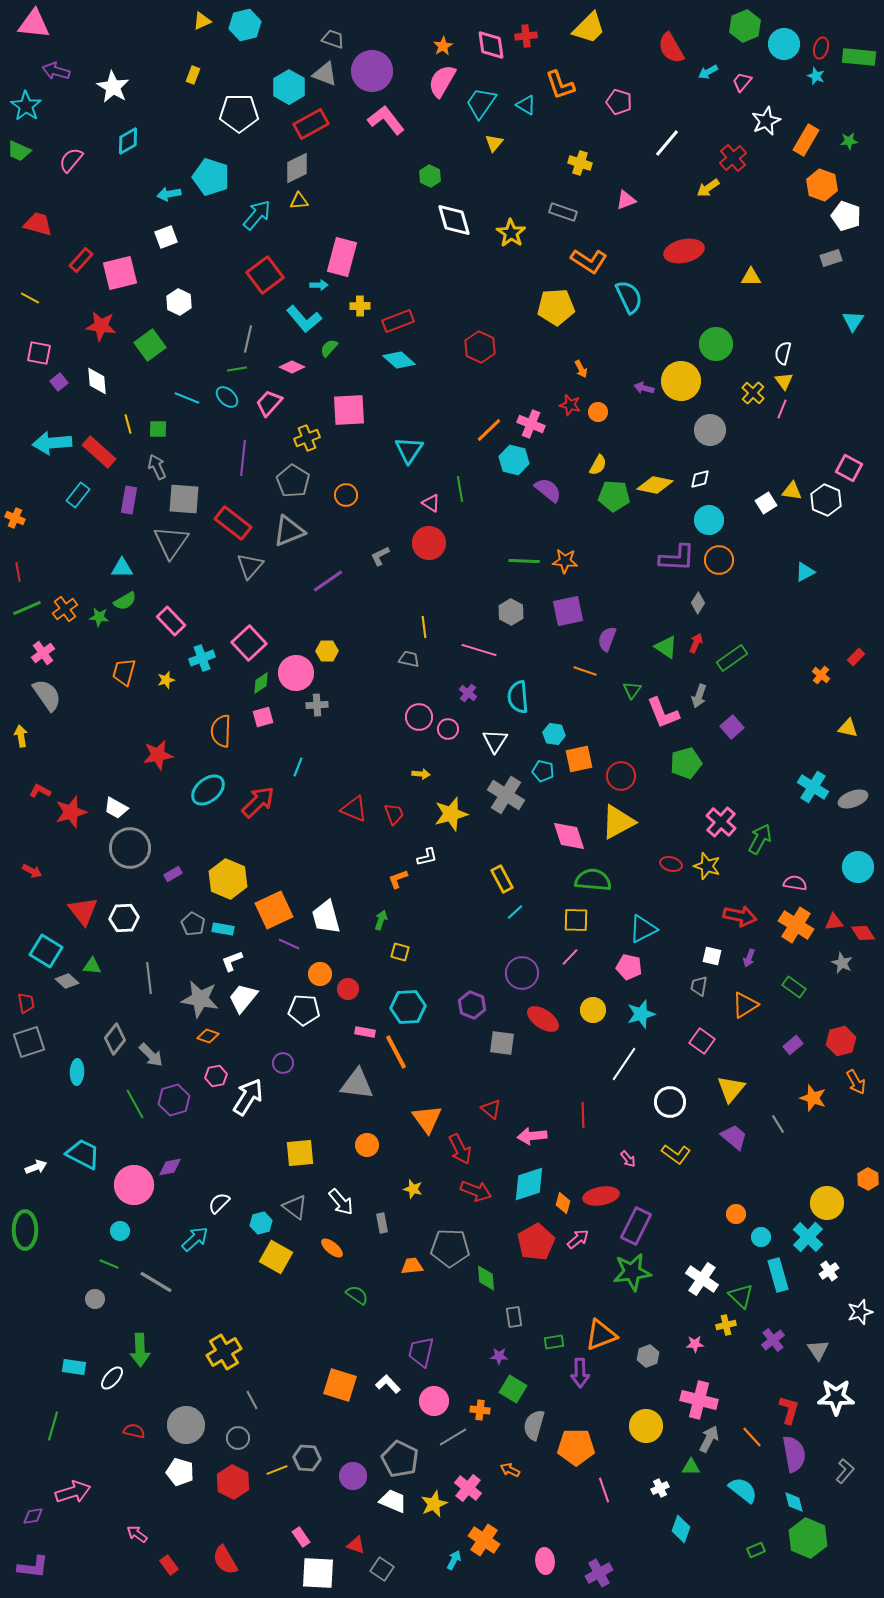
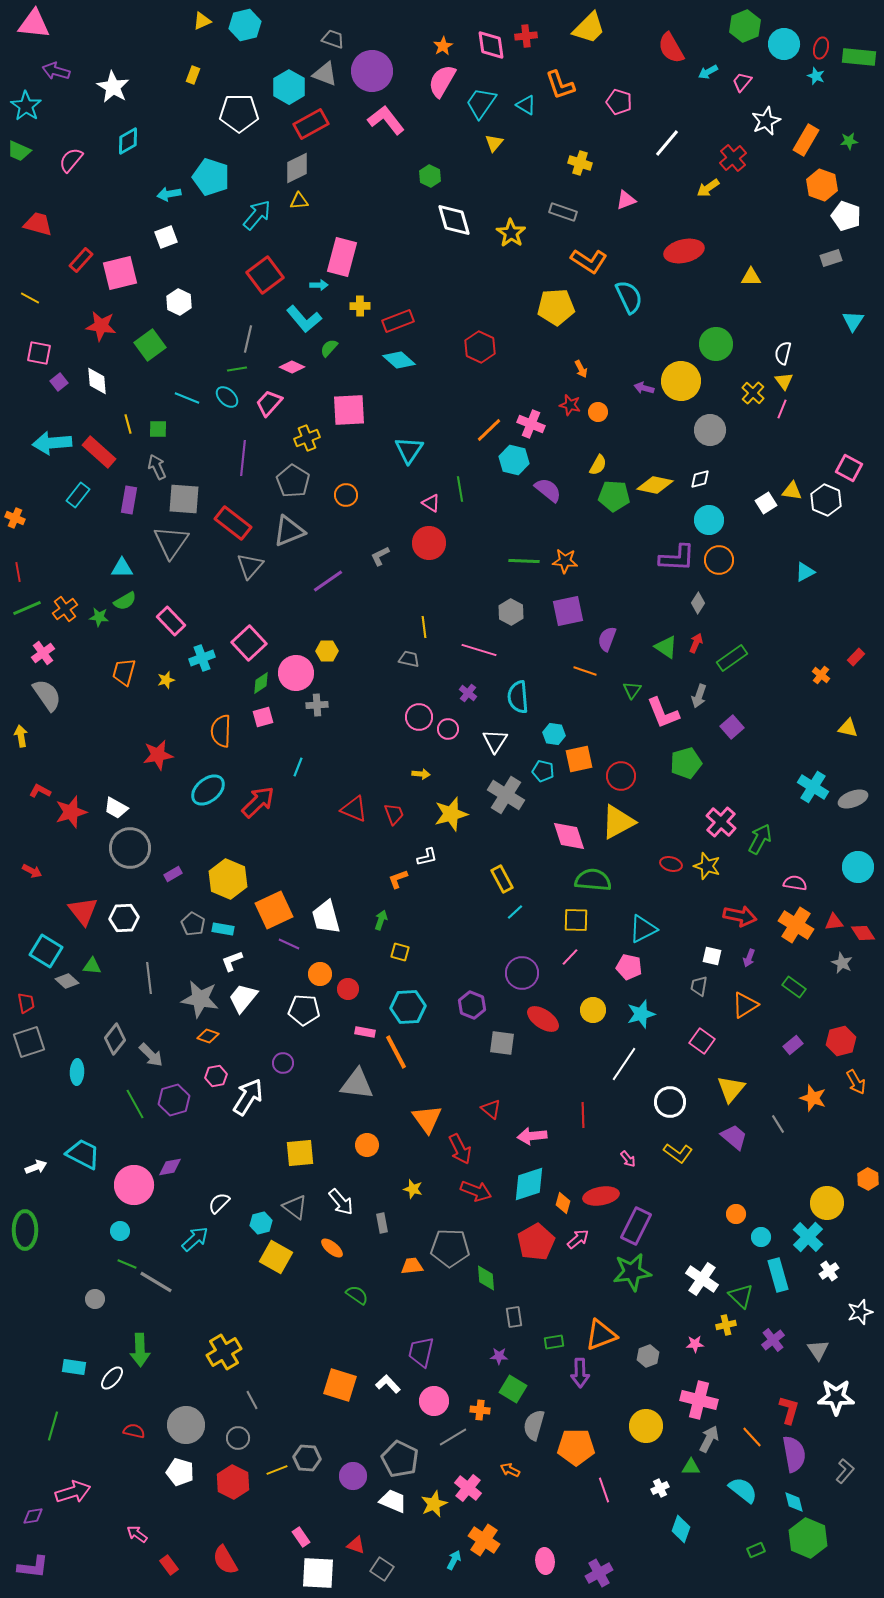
yellow L-shape at (676, 1154): moved 2 px right, 1 px up
green line at (109, 1264): moved 18 px right
